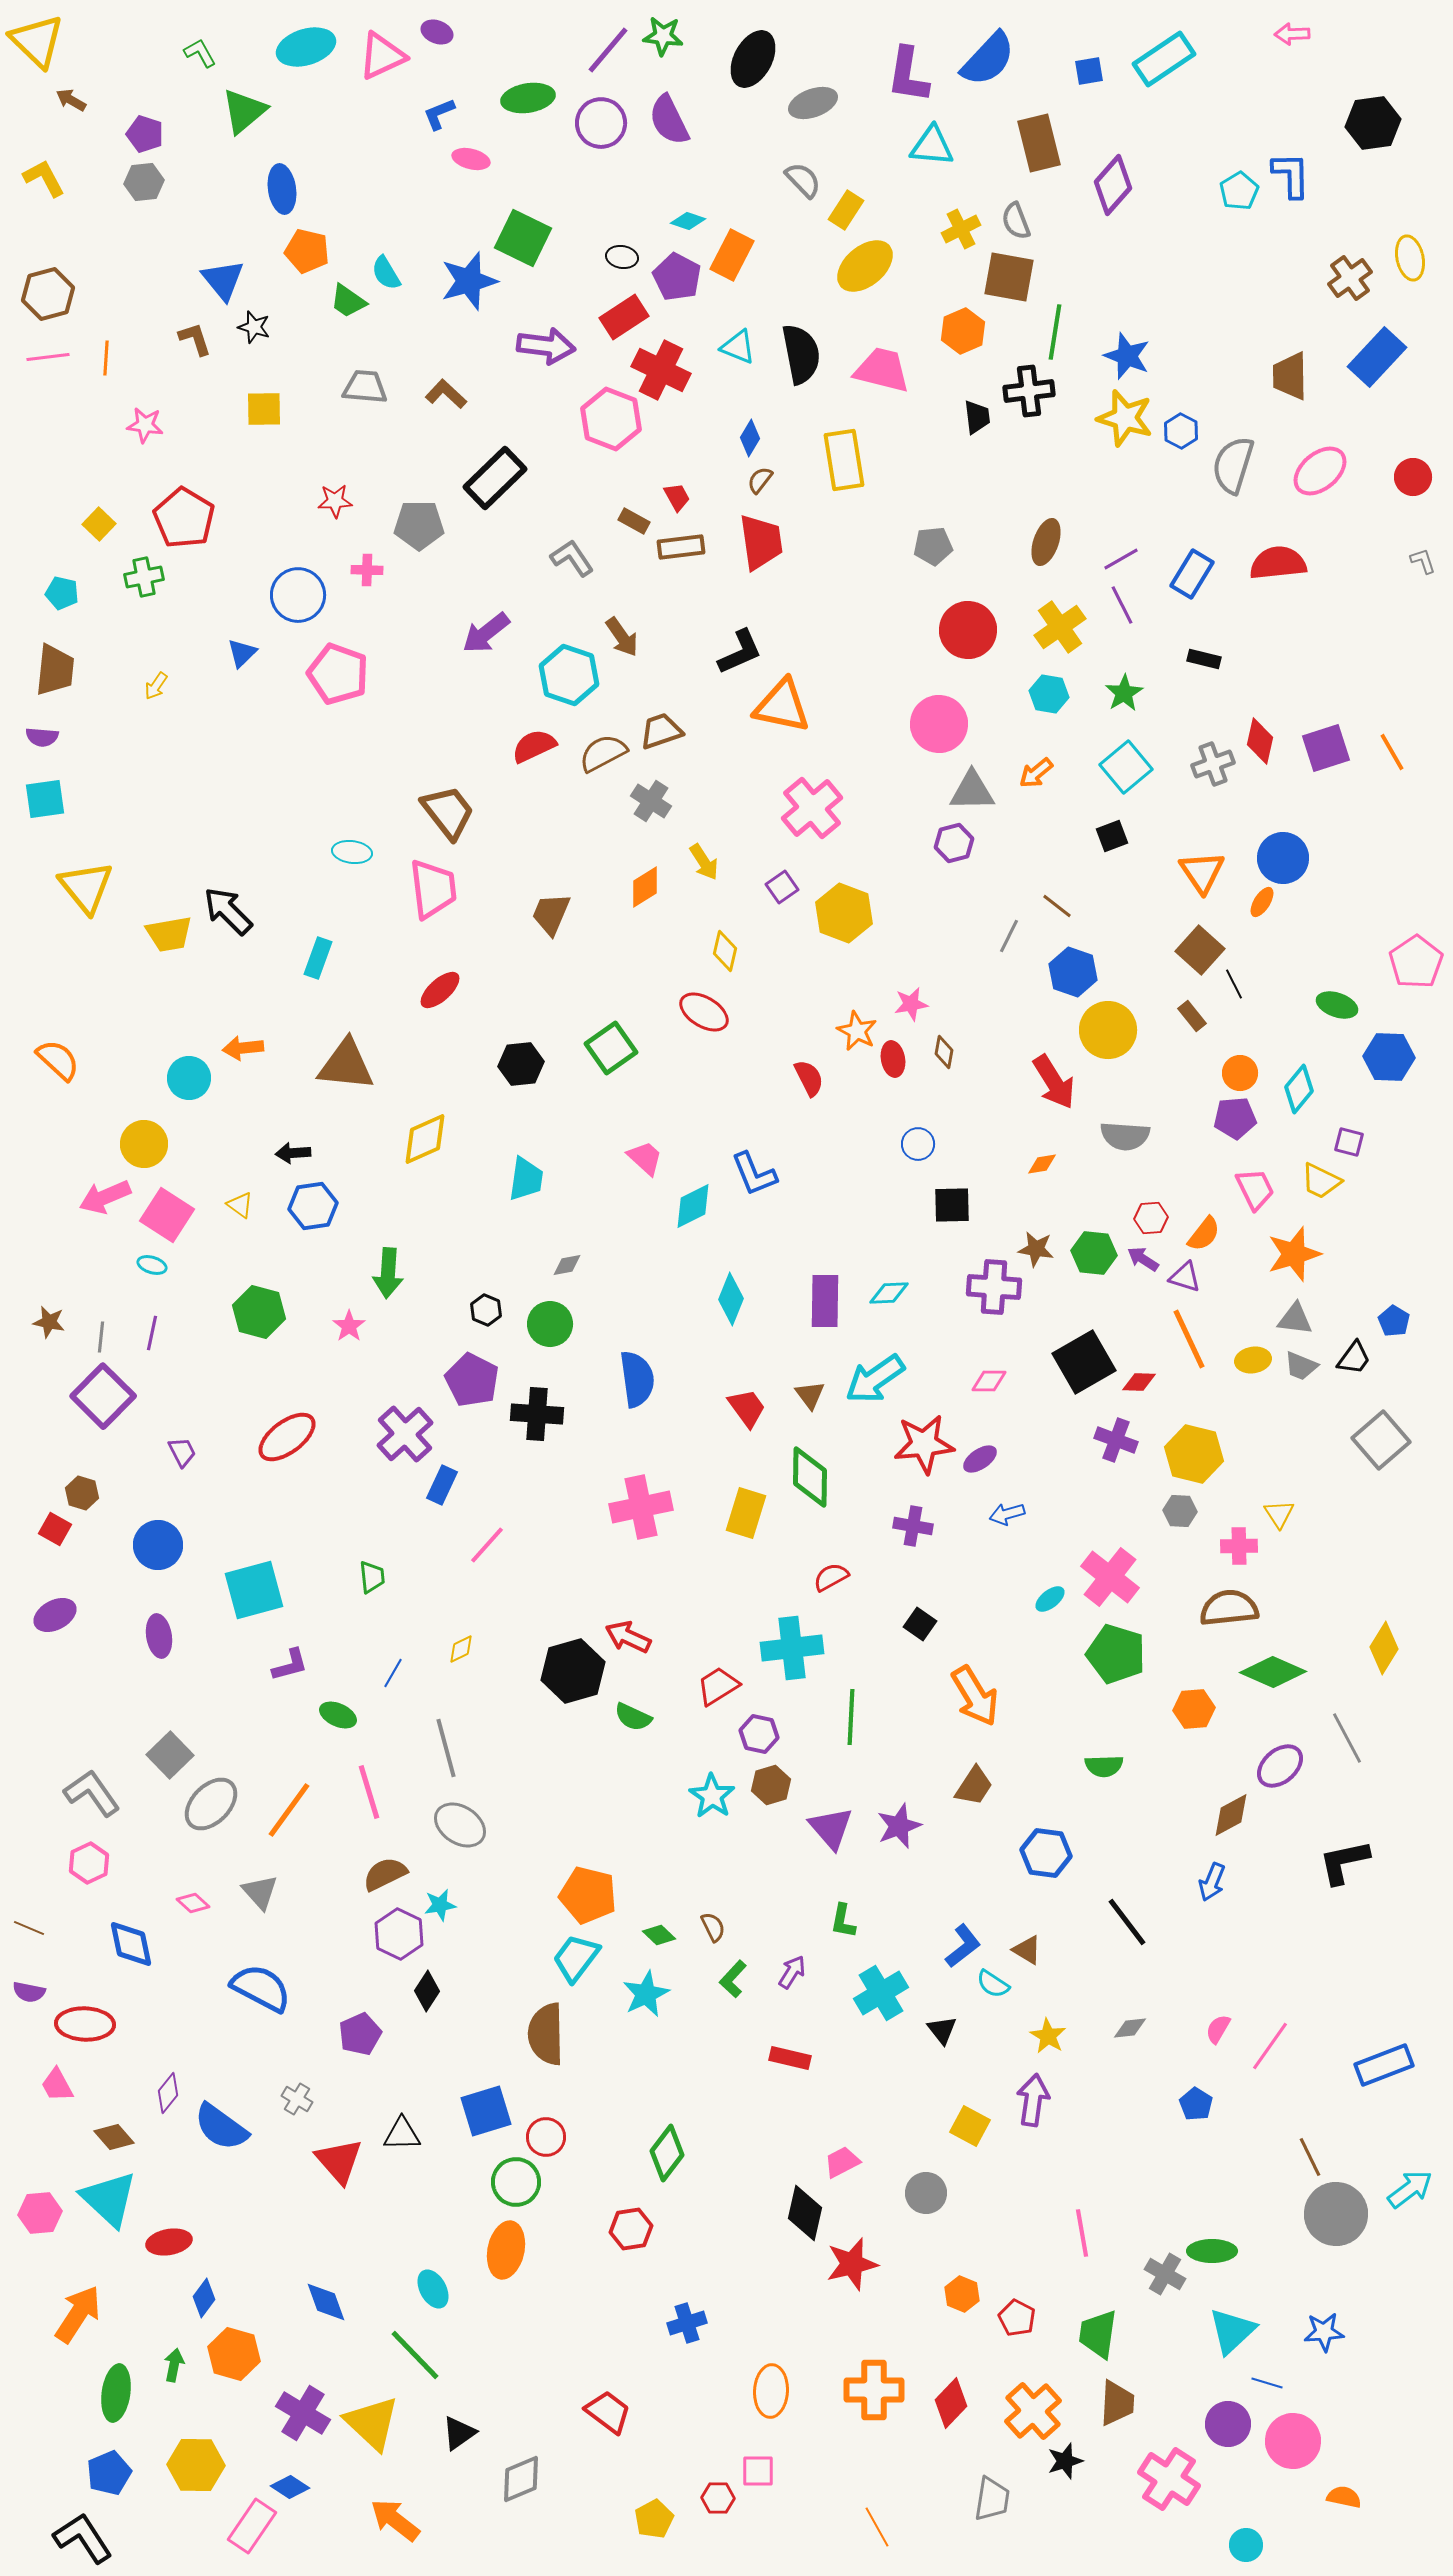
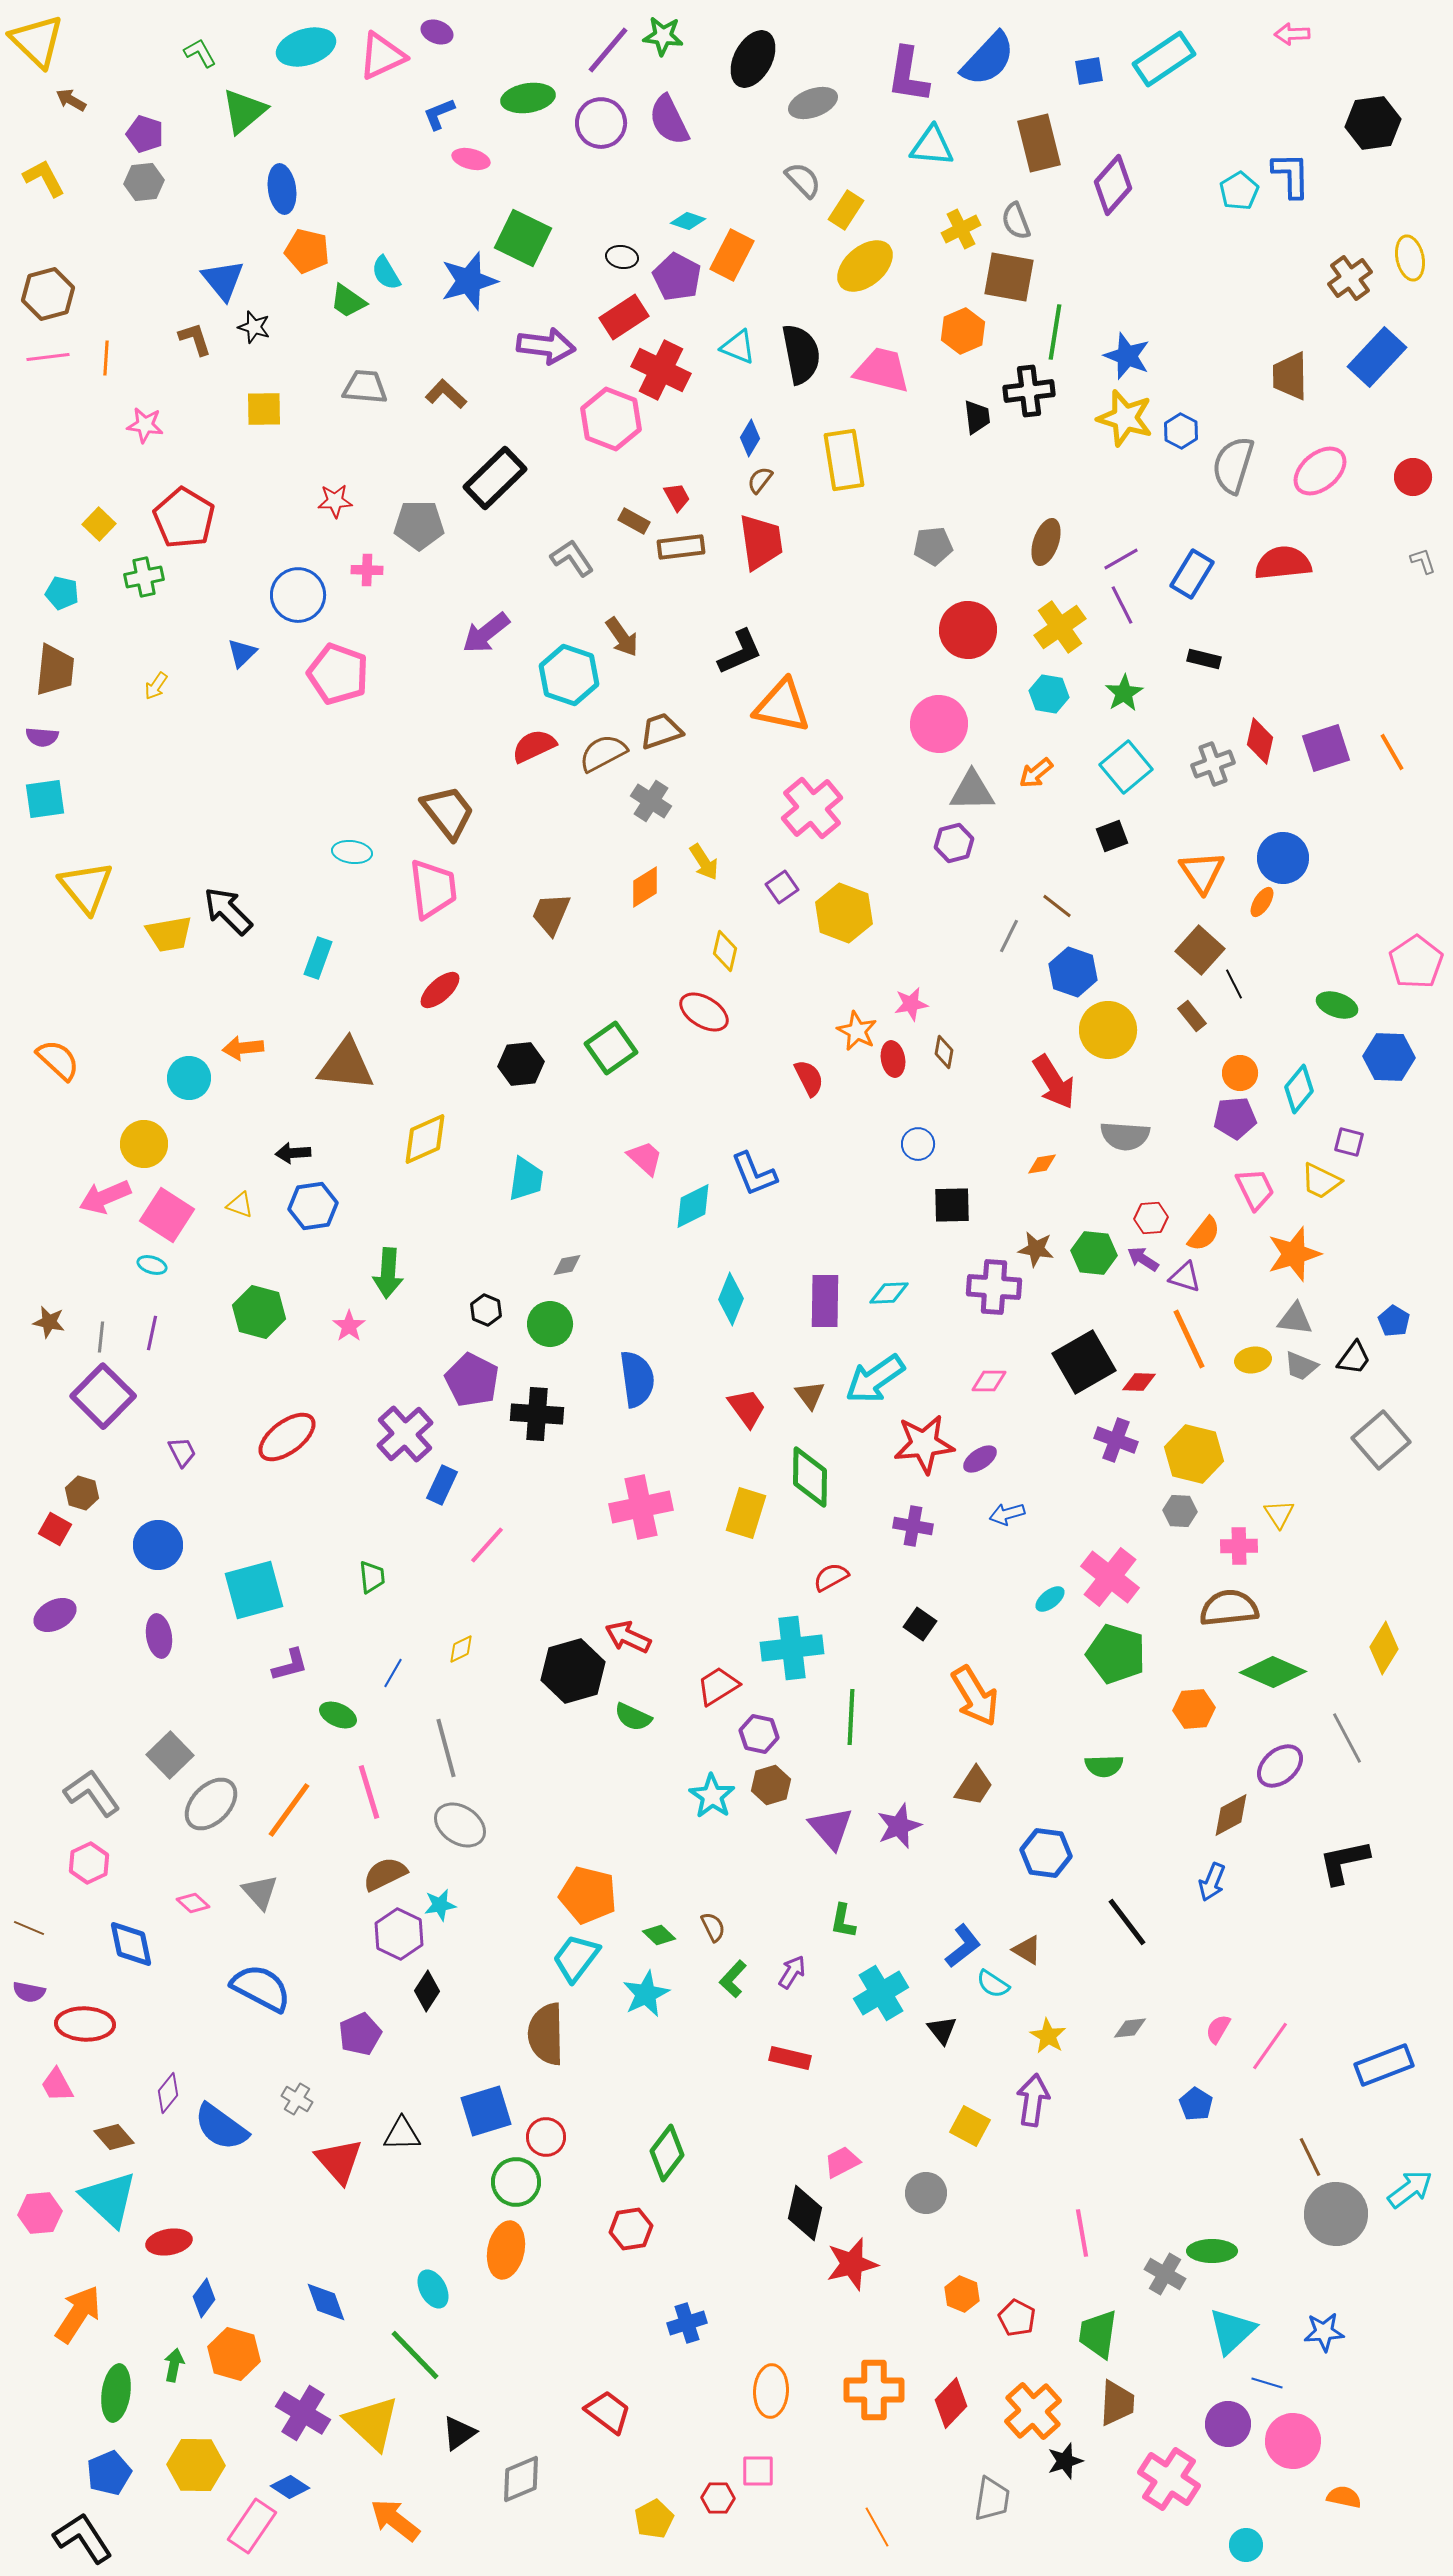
red semicircle at (1278, 563): moved 5 px right
yellow triangle at (240, 1205): rotated 16 degrees counterclockwise
